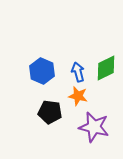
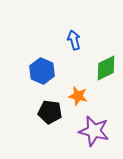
blue arrow: moved 4 px left, 32 px up
purple star: moved 4 px down
